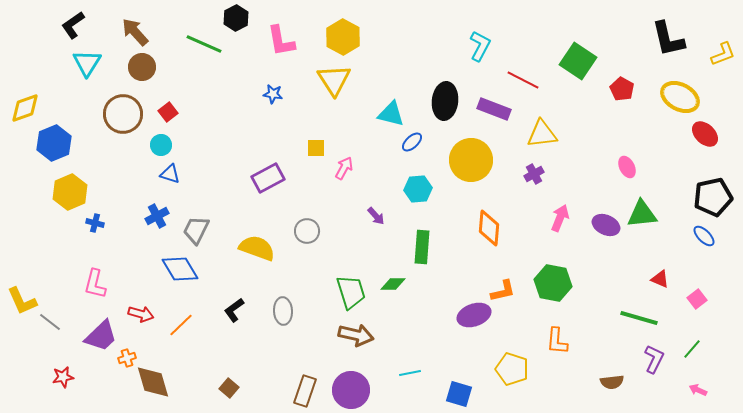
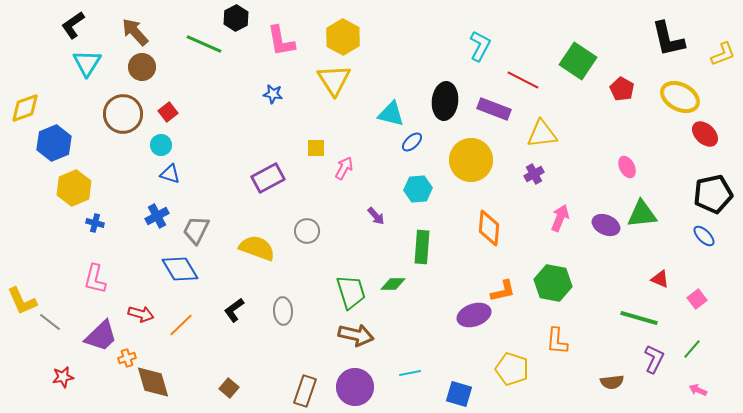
yellow hexagon at (70, 192): moved 4 px right, 4 px up
black pentagon at (713, 197): moved 3 px up
pink L-shape at (95, 284): moved 5 px up
purple circle at (351, 390): moved 4 px right, 3 px up
